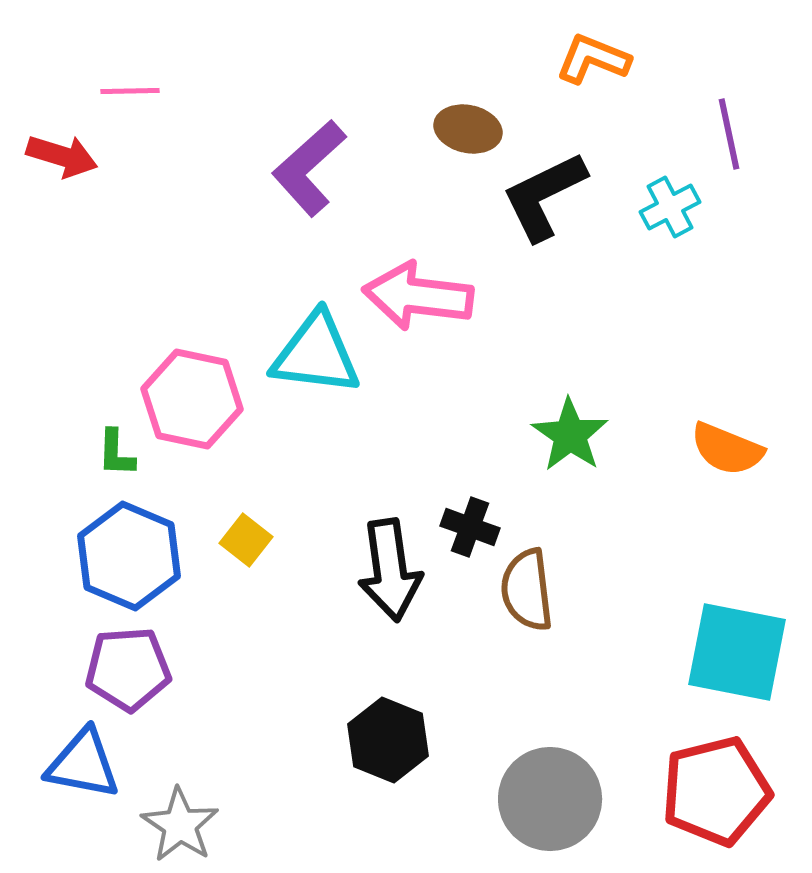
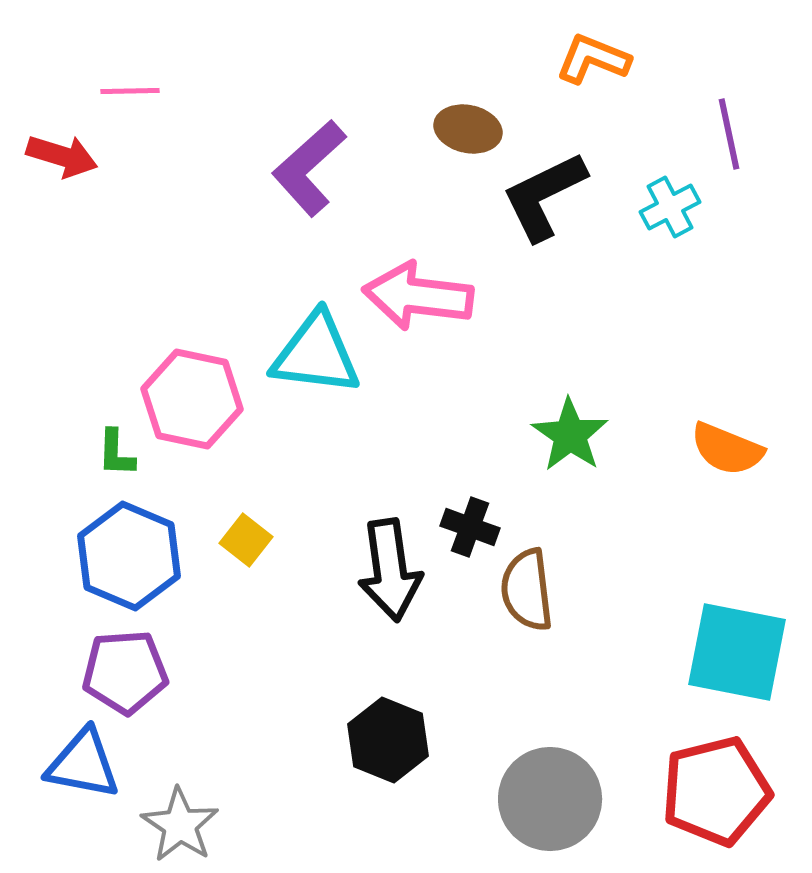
purple pentagon: moved 3 px left, 3 px down
